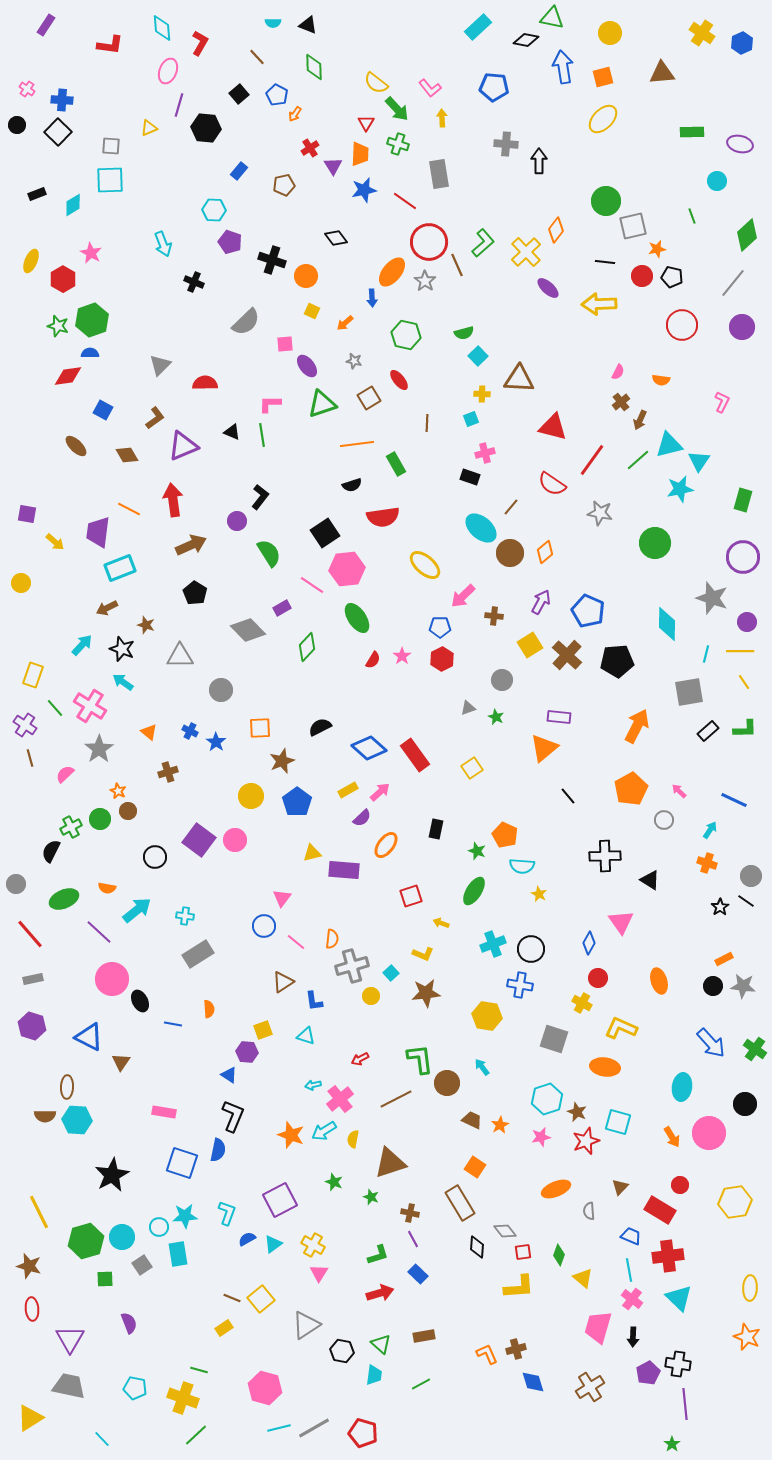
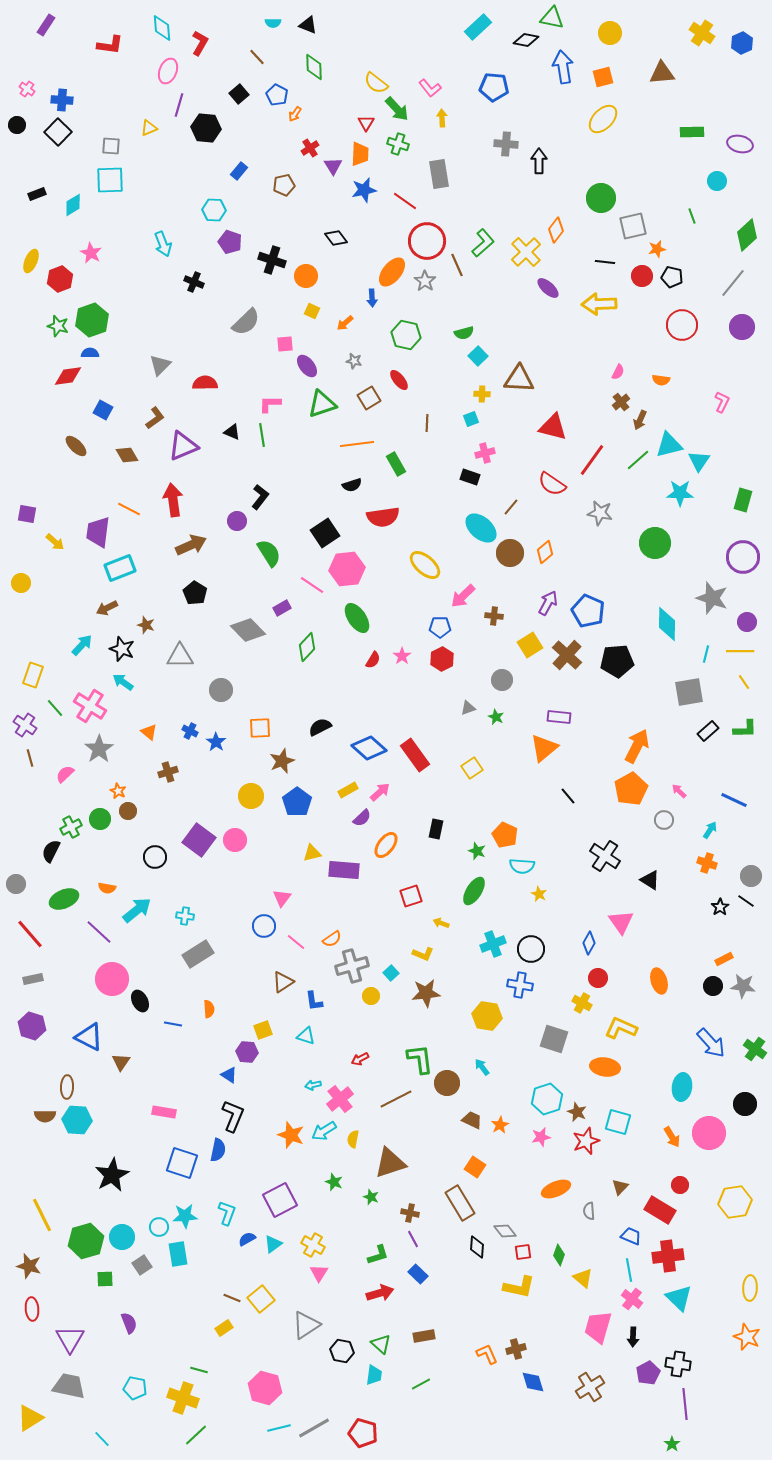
green circle at (606, 201): moved 5 px left, 3 px up
red circle at (429, 242): moved 2 px left, 1 px up
red hexagon at (63, 279): moved 3 px left; rotated 10 degrees clockwise
cyan star at (680, 489): moved 4 px down; rotated 12 degrees clockwise
purple arrow at (541, 602): moved 7 px right, 1 px down
orange arrow at (637, 726): moved 20 px down
black cross at (605, 856): rotated 36 degrees clockwise
orange semicircle at (332, 939): rotated 48 degrees clockwise
yellow line at (39, 1212): moved 3 px right, 3 px down
yellow L-shape at (519, 1287): rotated 16 degrees clockwise
